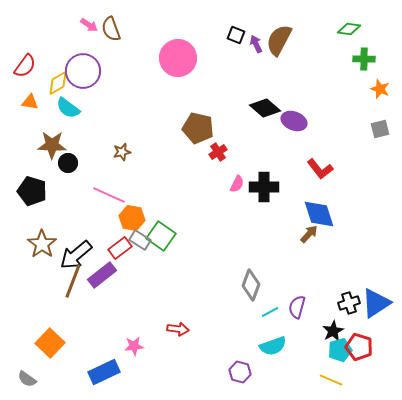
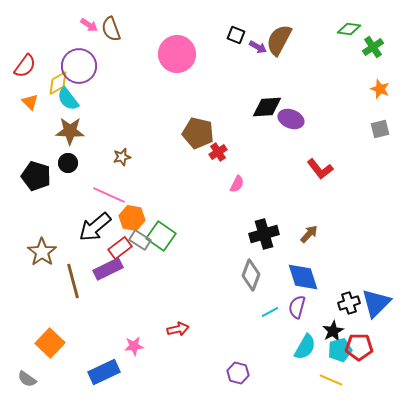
purple arrow at (256, 44): moved 2 px right, 3 px down; rotated 144 degrees clockwise
pink circle at (178, 58): moved 1 px left, 4 px up
green cross at (364, 59): moved 9 px right, 12 px up; rotated 35 degrees counterclockwise
purple circle at (83, 71): moved 4 px left, 5 px up
orange triangle at (30, 102): rotated 36 degrees clockwise
cyan semicircle at (68, 108): moved 9 px up; rotated 15 degrees clockwise
black diamond at (265, 108): moved 2 px right, 1 px up; rotated 44 degrees counterclockwise
purple ellipse at (294, 121): moved 3 px left, 2 px up
brown pentagon at (198, 128): moved 5 px down
brown star at (52, 145): moved 18 px right, 14 px up
brown star at (122, 152): moved 5 px down
black cross at (264, 187): moved 47 px down; rotated 16 degrees counterclockwise
black pentagon at (32, 191): moved 4 px right, 15 px up
blue diamond at (319, 214): moved 16 px left, 63 px down
brown star at (42, 244): moved 8 px down
black arrow at (76, 255): moved 19 px right, 28 px up
purple rectangle at (102, 275): moved 6 px right, 6 px up; rotated 12 degrees clockwise
brown line at (73, 281): rotated 36 degrees counterclockwise
gray diamond at (251, 285): moved 10 px up
blue triangle at (376, 303): rotated 12 degrees counterclockwise
red arrow at (178, 329): rotated 20 degrees counterclockwise
cyan semicircle at (273, 346): moved 32 px right, 1 px down; rotated 40 degrees counterclockwise
red pentagon at (359, 347): rotated 16 degrees counterclockwise
purple hexagon at (240, 372): moved 2 px left, 1 px down
